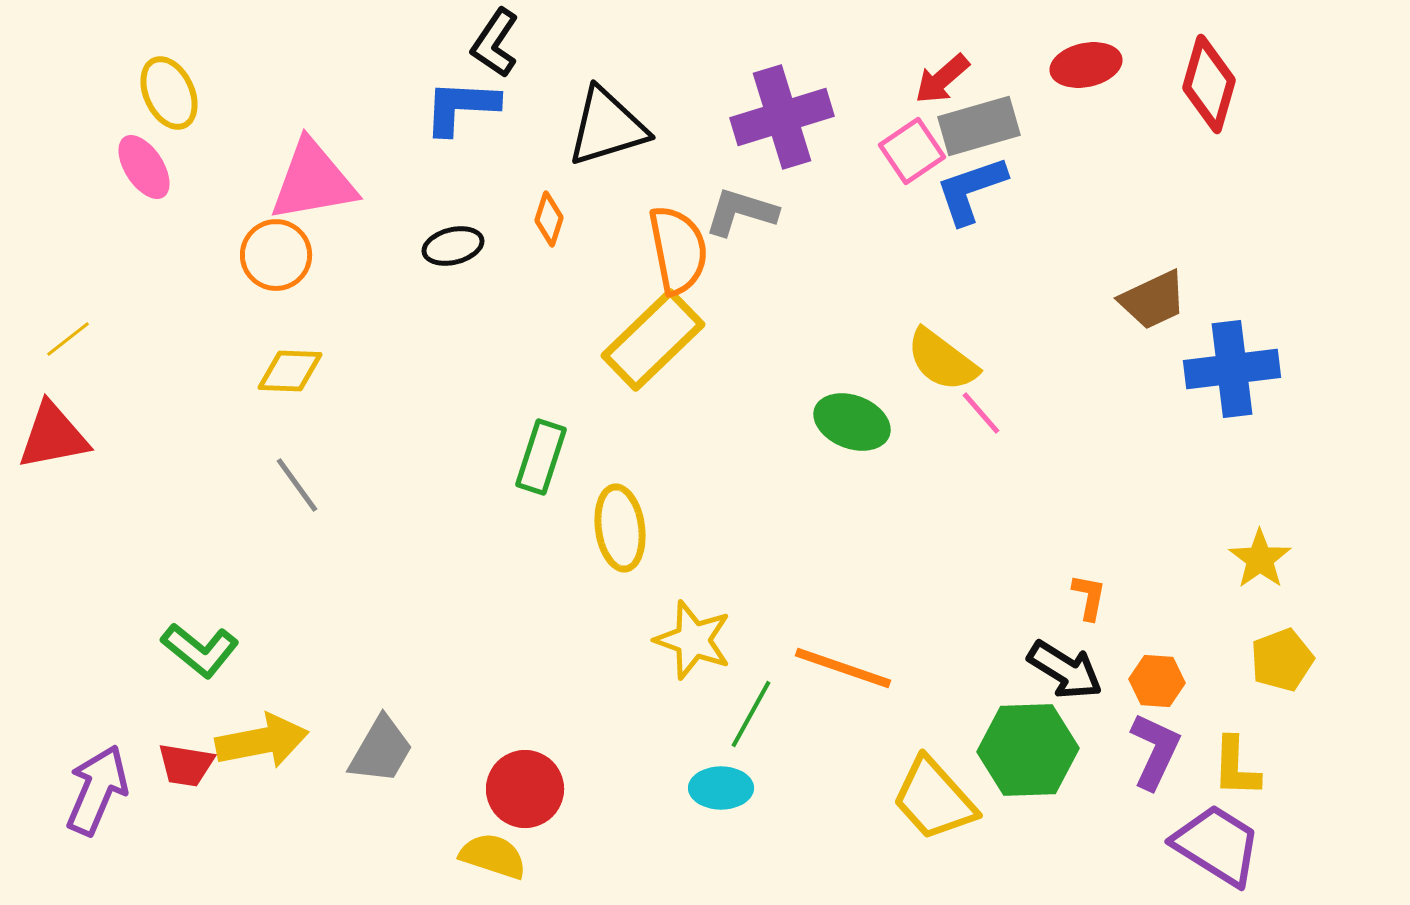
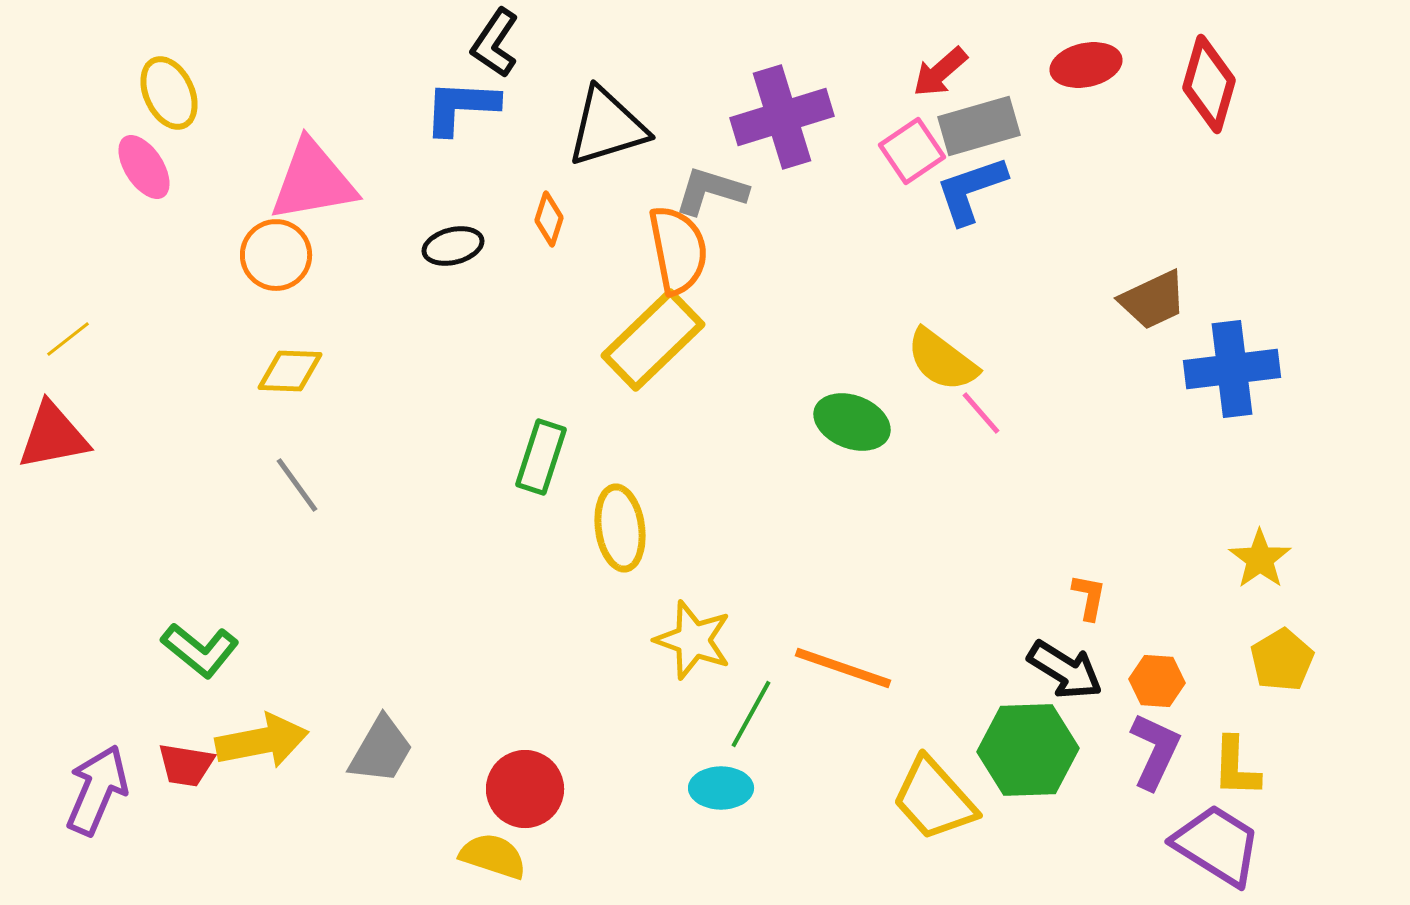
red arrow at (942, 79): moved 2 px left, 7 px up
gray L-shape at (741, 212): moved 30 px left, 21 px up
yellow pentagon at (1282, 660): rotated 10 degrees counterclockwise
